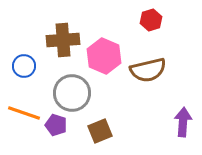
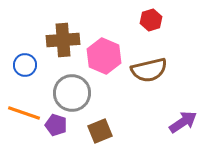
blue circle: moved 1 px right, 1 px up
brown semicircle: moved 1 px right
purple arrow: rotated 52 degrees clockwise
